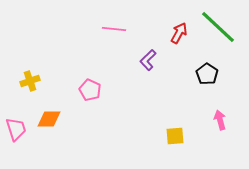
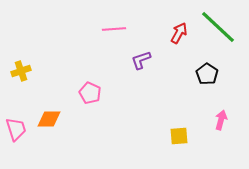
pink line: rotated 10 degrees counterclockwise
purple L-shape: moved 7 px left; rotated 25 degrees clockwise
yellow cross: moved 9 px left, 10 px up
pink pentagon: moved 3 px down
pink arrow: moved 1 px right; rotated 30 degrees clockwise
yellow square: moved 4 px right
